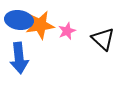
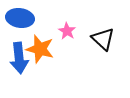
blue ellipse: moved 1 px right, 2 px up
orange star: moved 24 px down; rotated 24 degrees clockwise
pink star: rotated 18 degrees counterclockwise
